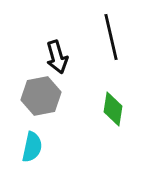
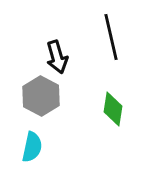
gray hexagon: rotated 21 degrees counterclockwise
